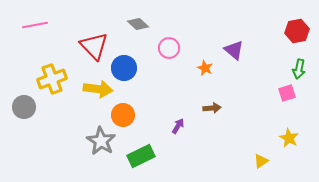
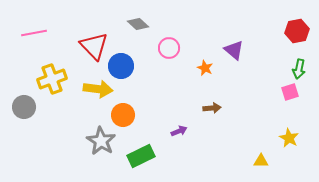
pink line: moved 1 px left, 8 px down
blue circle: moved 3 px left, 2 px up
pink square: moved 3 px right, 1 px up
purple arrow: moved 1 px right, 5 px down; rotated 35 degrees clockwise
yellow triangle: rotated 35 degrees clockwise
